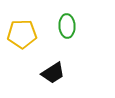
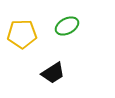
green ellipse: rotated 65 degrees clockwise
